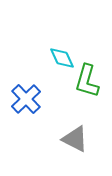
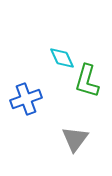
blue cross: rotated 24 degrees clockwise
gray triangle: rotated 40 degrees clockwise
